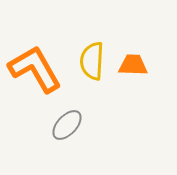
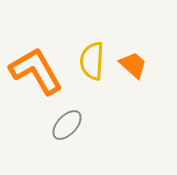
orange trapezoid: rotated 40 degrees clockwise
orange L-shape: moved 1 px right, 2 px down
